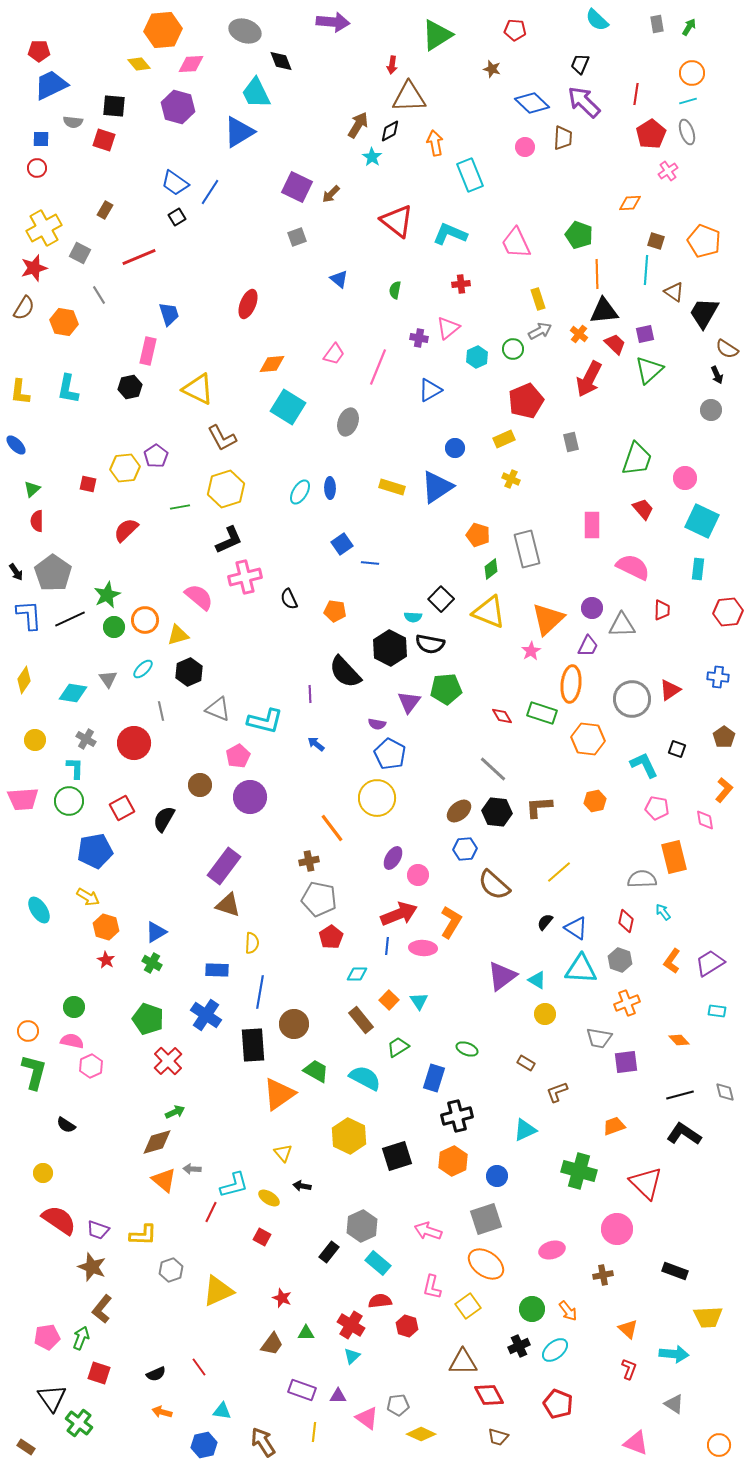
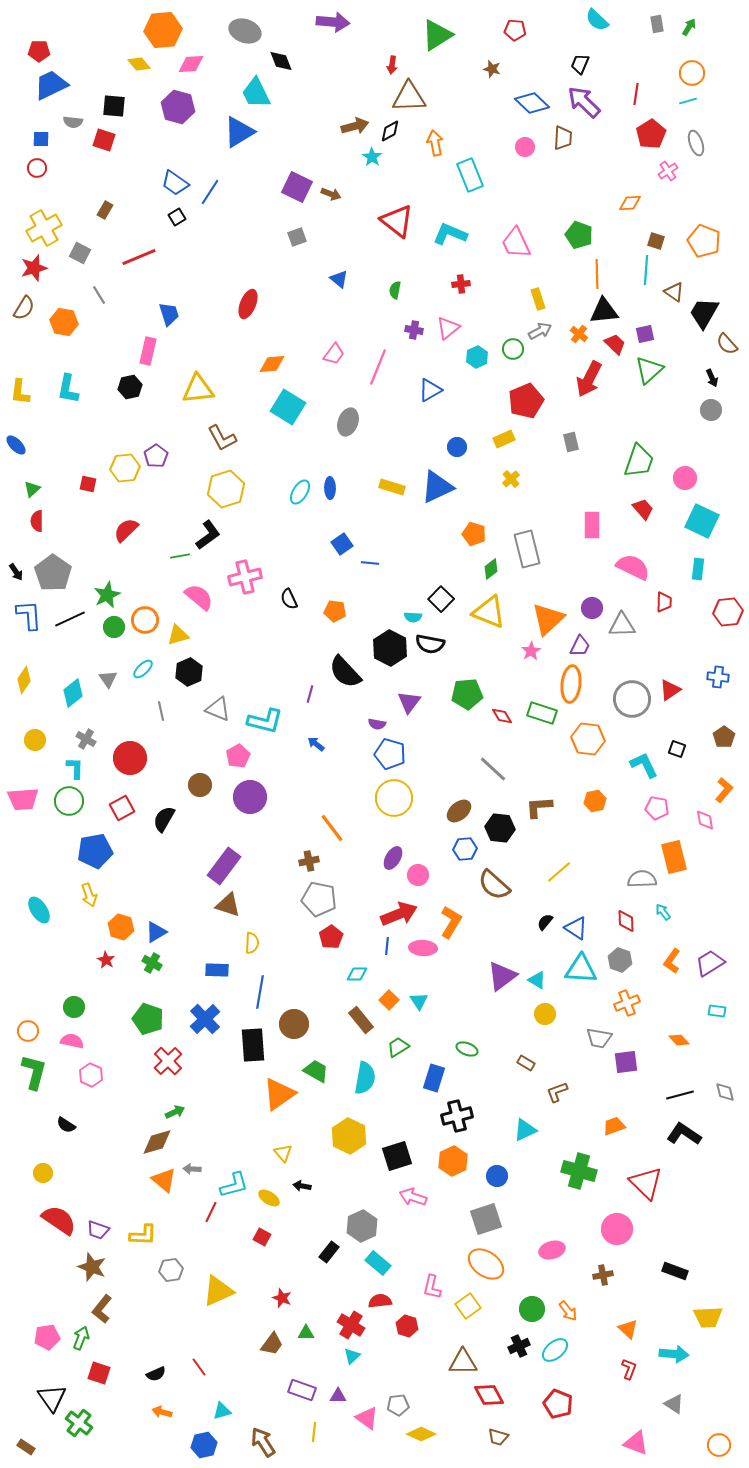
brown arrow at (358, 125): moved 3 px left, 1 px down; rotated 44 degrees clockwise
gray ellipse at (687, 132): moved 9 px right, 11 px down
brown arrow at (331, 194): rotated 114 degrees counterclockwise
purple cross at (419, 338): moved 5 px left, 8 px up
brown semicircle at (727, 349): moved 5 px up; rotated 15 degrees clockwise
black arrow at (717, 375): moved 5 px left, 3 px down
yellow triangle at (198, 389): rotated 32 degrees counterclockwise
blue circle at (455, 448): moved 2 px right, 1 px up
green trapezoid at (637, 459): moved 2 px right, 2 px down
yellow cross at (511, 479): rotated 24 degrees clockwise
blue triangle at (437, 487): rotated 9 degrees clockwise
green line at (180, 507): moved 49 px down
orange pentagon at (478, 535): moved 4 px left, 1 px up
black L-shape at (229, 540): moved 21 px left, 5 px up; rotated 12 degrees counterclockwise
red trapezoid at (662, 610): moved 2 px right, 8 px up
purple trapezoid at (588, 646): moved 8 px left
green pentagon at (446, 689): moved 21 px right, 5 px down
cyan diamond at (73, 693): rotated 48 degrees counterclockwise
purple line at (310, 694): rotated 18 degrees clockwise
red circle at (134, 743): moved 4 px left, 15 px down
blue pentagon at (390, 754): rotated 12 degrees counterclockwise
yellow circle at (377, 798): moved 17 px right
black hexagon at (497, 812): moved 3 px right, 16 px down
yellow arrow at (88, 897): moved 1 px right, 2 px up; rotated 40 degrees clockwise
red diamond at (626, 921): rotated 15 degrees counterclockwise
orange hexagon at (106, 927): moved 15 px right
blue cross at (206, 1015): moved 1 px left, 4 px down; rotated 12 degrees clockwise
pink hexagon at (91, 1066): moved 9 px down; rotated 10 degrees counterclockwise
cyan semicircle at (365, 1078): rotated 72 degrees clockwise
pink arrow at (428, 1231): moved 15 px left, 34 px up
gray hexagon at (171, 1270): rotated 10 degrees clockwise
cyan triangle at (222, 1411): rotated 24 degrees counterclockwise
